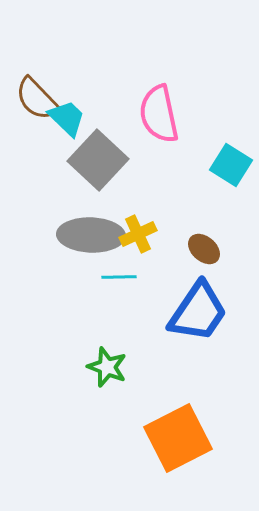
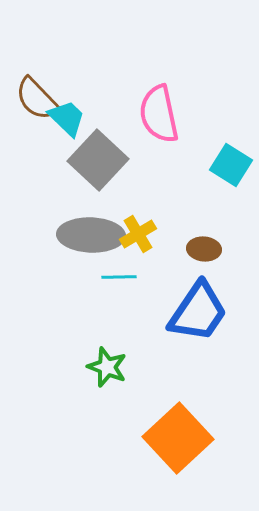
yellow cross: rotated 6 degrees counterclockwise
brown ellipse: rotated 36 degrees counterclockwise
orange square: rotated 16 degrees counterclockwise
